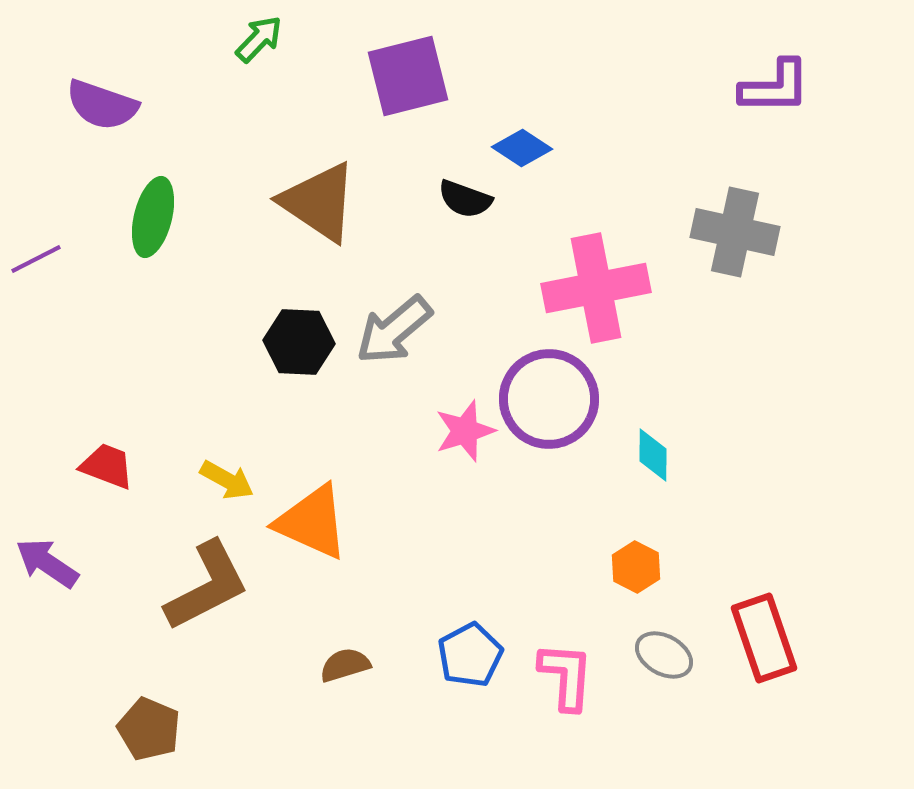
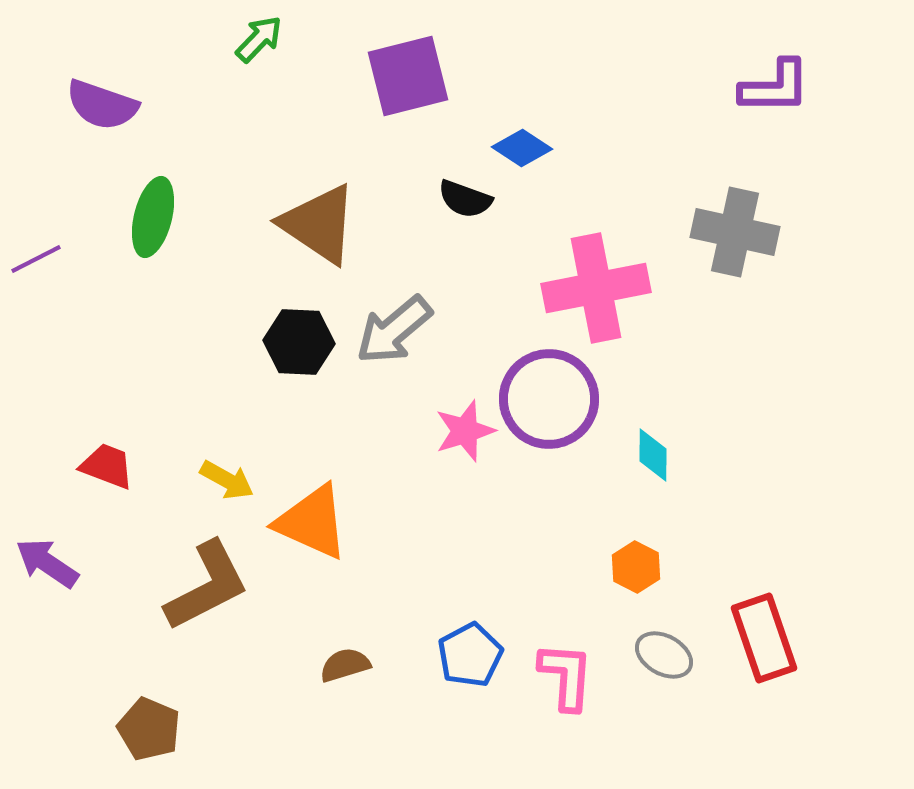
brown triangle: moved 22 px down
